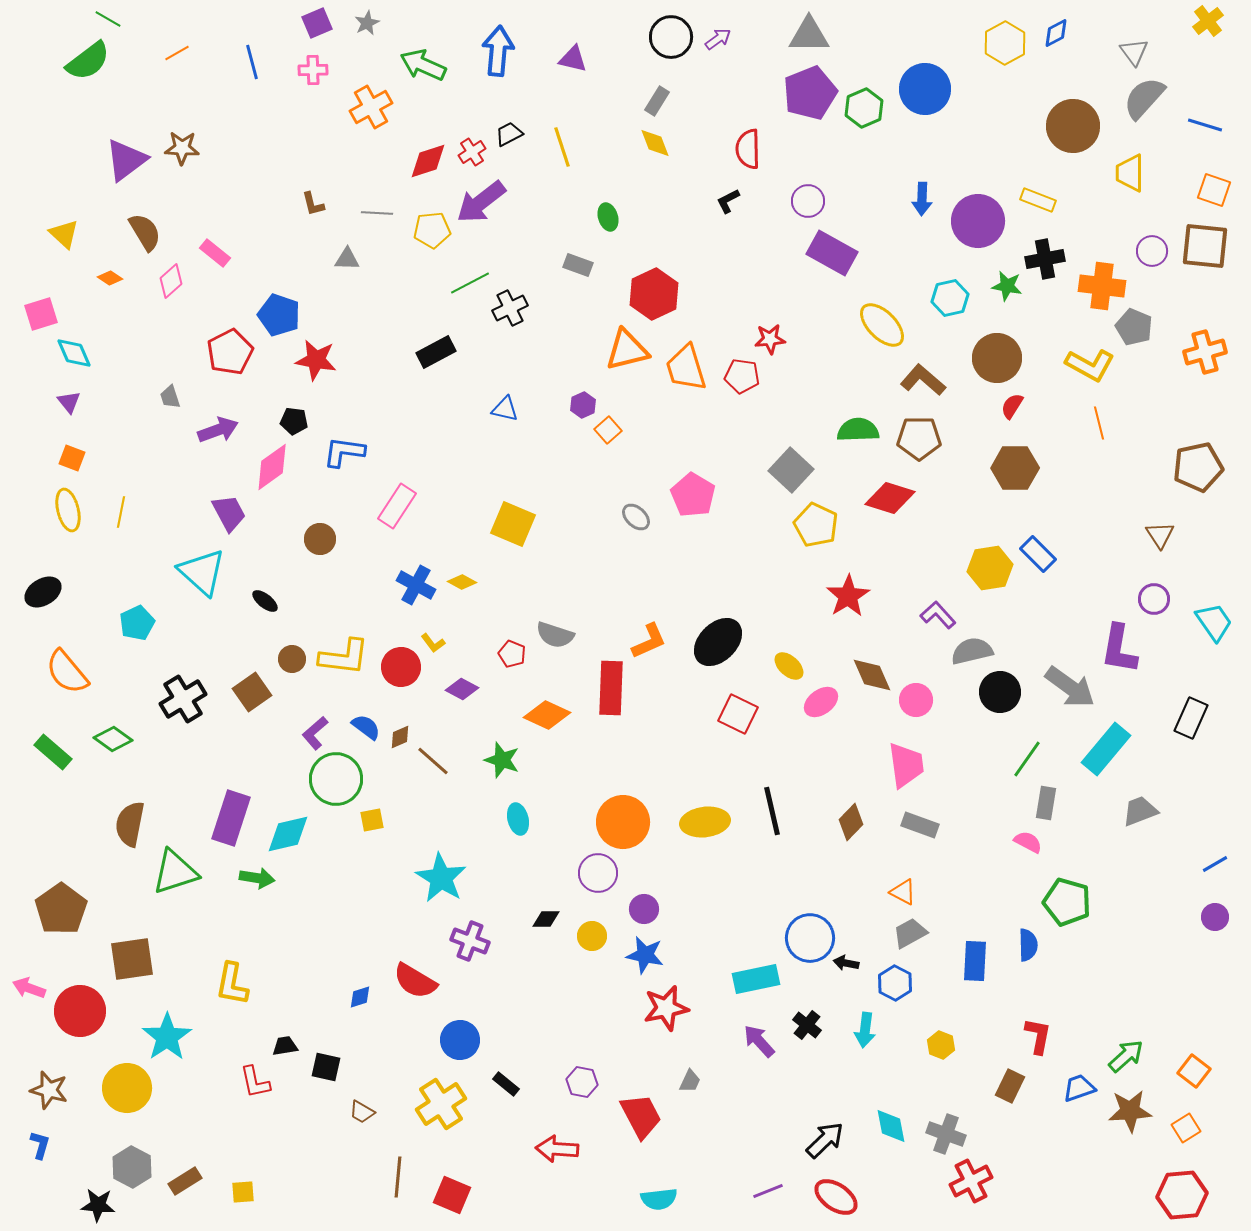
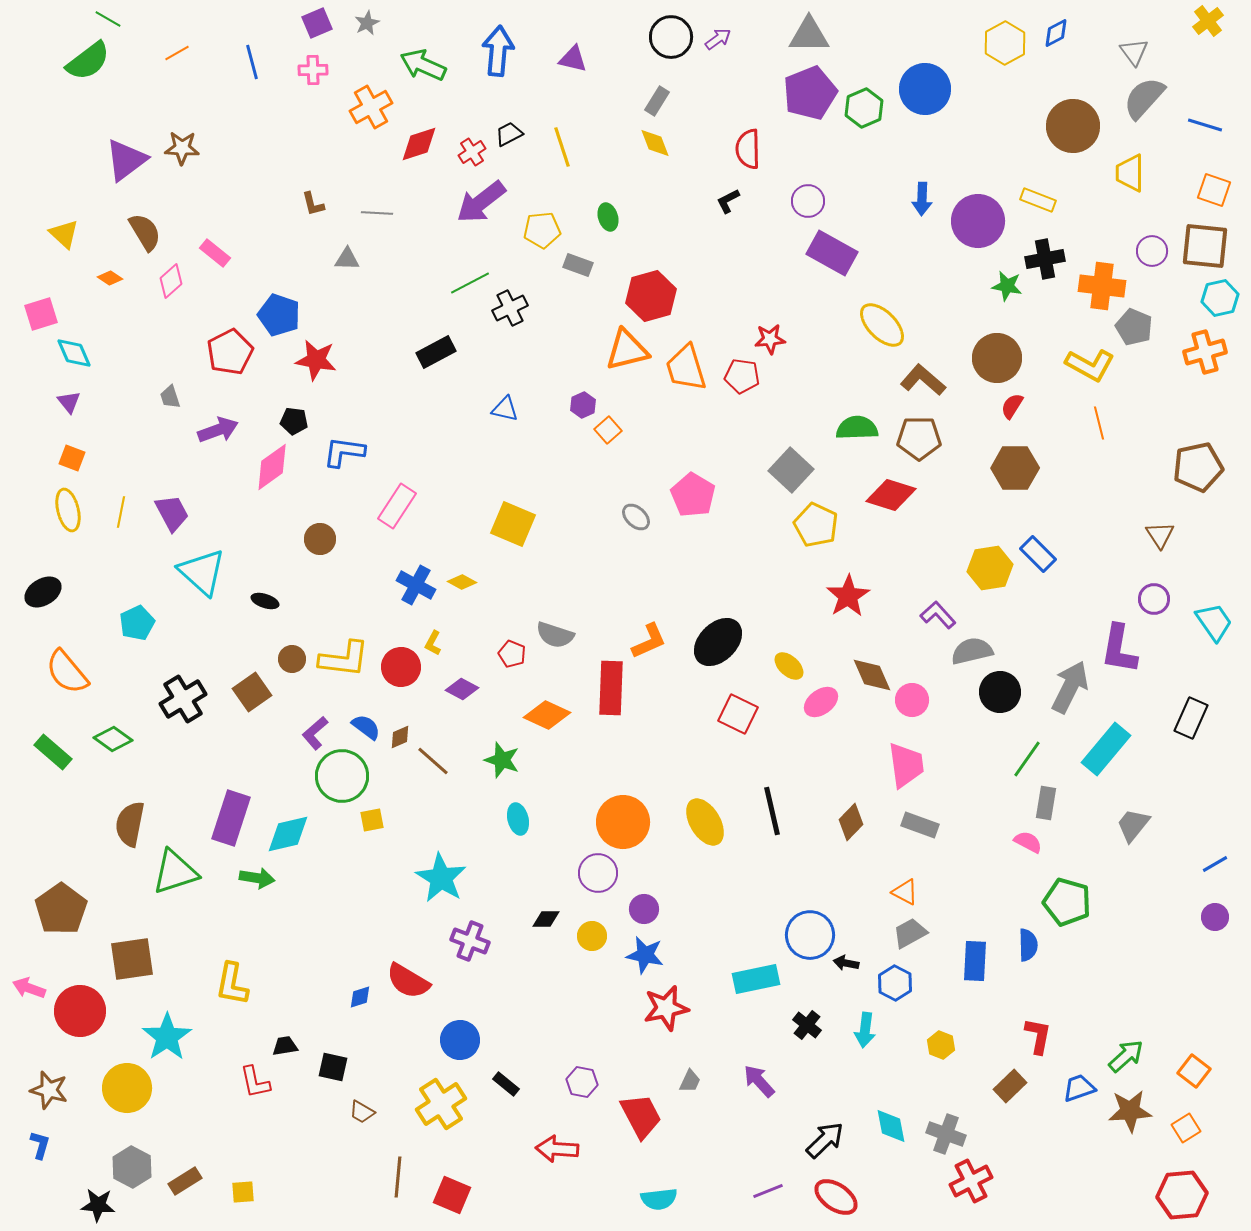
red diamond at (428, 161): moved 9 px left, 17 px up
yellow pentagon at (432, 230): moved 110 px right
red hexagon at (654, 294): moved 3 px left, 2 px down; rotated 9 degrees clockwise
cyan hexagon at (950, 298): moved 270 px right
green semicircle at (858, 430): moved 1 px left, 2 px up
red diamond at (890, 498): moved 1 px right, 3 px up
purple trapezoid at (229, 513): moved 57 px left
black ellipse at (265, 601): rotated 20 degrees counterclockwise
yellow L-shape at (433, 643): rotated 65 degrees clockwise
yellow L-shape at (344, 657): moved 2 px down
gray arrow at (1070, 687): rotated 100 degrees counterclockwise
pink circle at (916, 700): moved 4 px left
green circle at (336, 779): moved 6 px right, 3 px up
gray trapezoid at (1140, 811): moved 7 px left, 14 px down; rotated 30 degrees counterclockwise
yellow ellipse at (705, 822): rotated 66 degrees clockwise
orange triangle at (903, 892): moved 2 px right
blue circle at (810, 938): moved 3 px up
red semicircle at (415, 981): moved 7 px left
purple arrow at (759, 1041): moved 40 px down
black square at (326, 1067): moved 7 px right
brown rectangle at (1010, 1086): rotated 20 degrees clockwise
